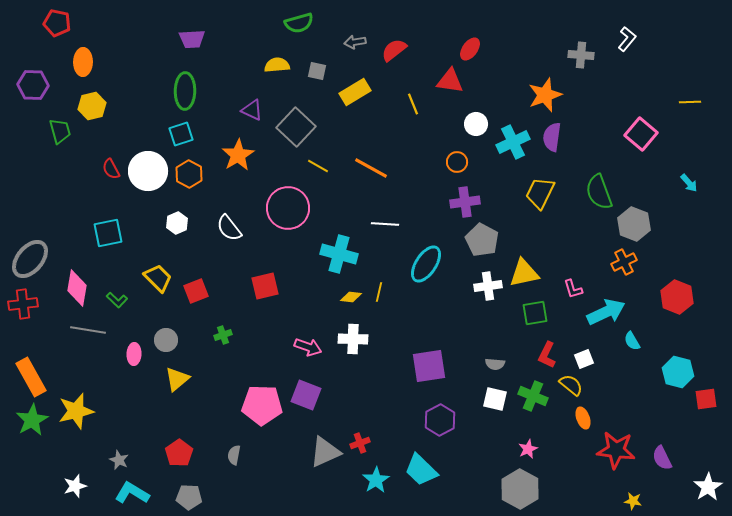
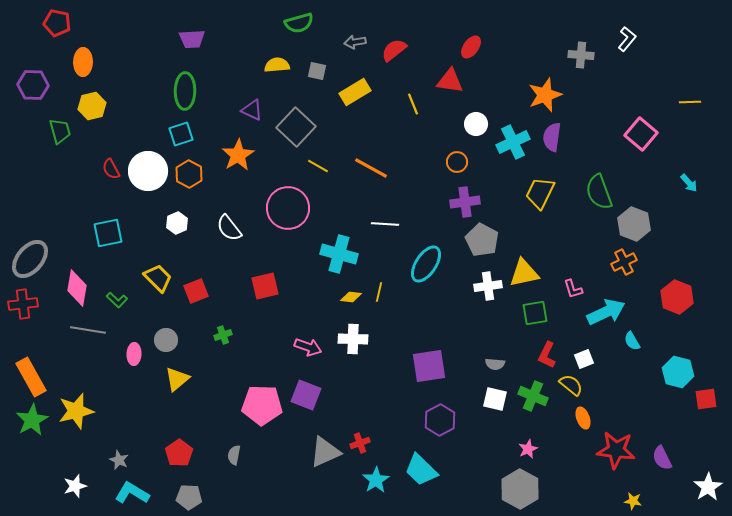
red ellipse at (470, 49): moved 1 px right, 2 px up
